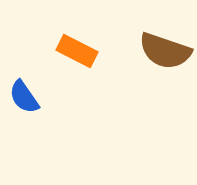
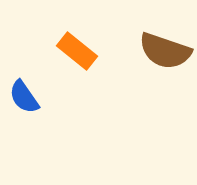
orange rectangle: rotated 12 degrees clockwise
